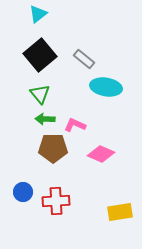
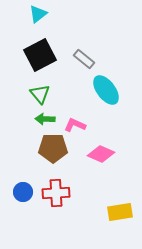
black square: rotated 12 degrees clockwise
cyan ellipse: moved 3 px down; rotated 44 degrees clockwise
red cross: moved 8 px up
